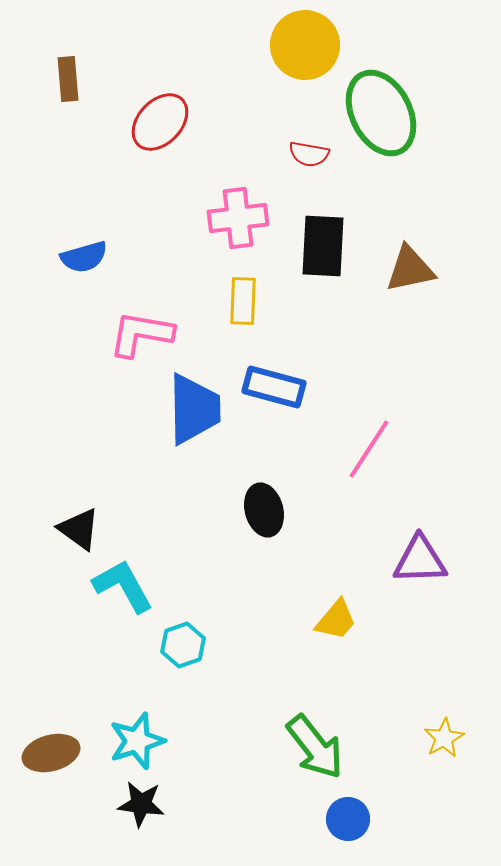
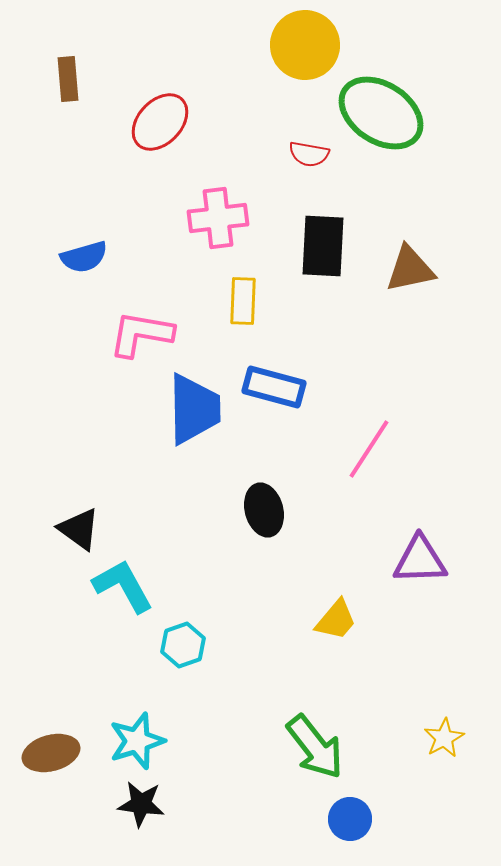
green ellipse: rotated 30 degrees counterclockwise
pink cross: moved 20 px left
blue circle: moved 2 px right
